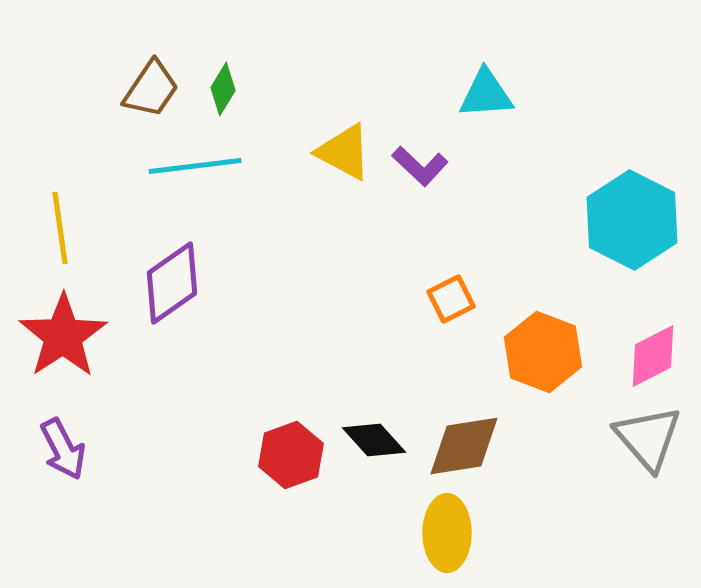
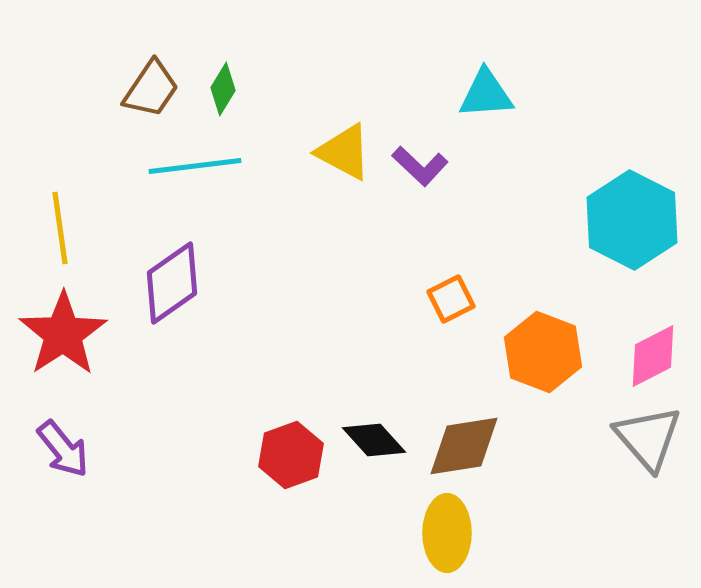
red star: moved 2 px up
purple arrow: rotated 12 degrees counterclockwise
